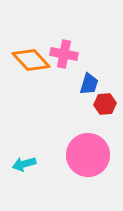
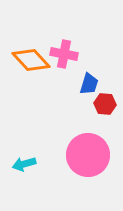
red hexagon: rotated 10 degrees clockwise
